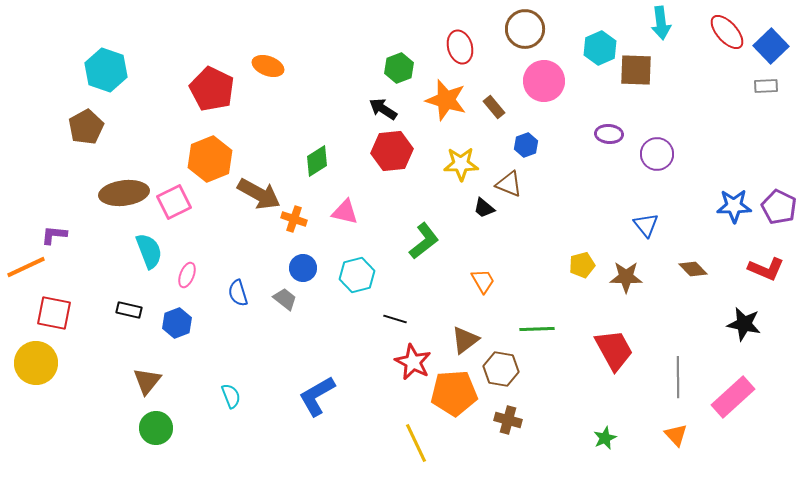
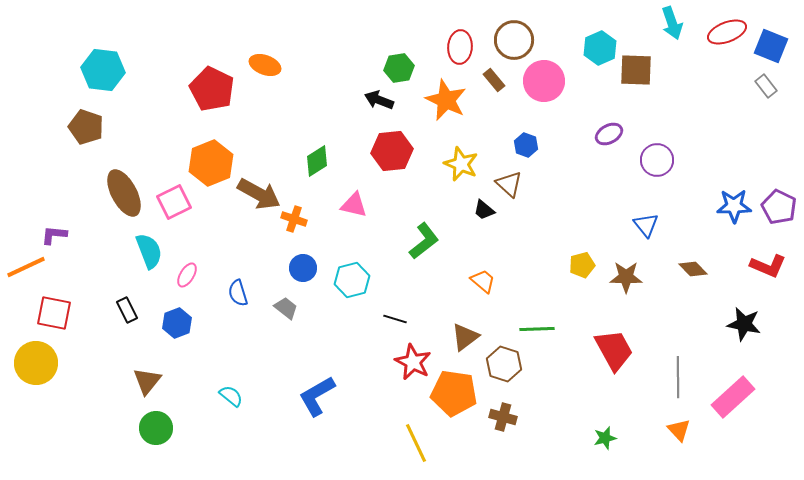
cyan arrow at (661, 23): moved 11 px right; rotated 12 degrees counterclockwise
brown circle at (525, 29): moved 11 px left, 11 px down
red ellipse at (727, 32): rotated 69 degrees counterclockwise
blue square at (771, 46): rotated 24 degrees counterclockwise
red ellipse at (460, 47): rotated 20 degrees clockwise
orange ellipse at (268, 66): moved 3 px left, 1 px up
green hexagon at (399, 68): rotated 12 degrees clockwise
cyan hexagon at (106, 70): moved 3 px left; rotated 12 degrees counterclockwise
gray rectangle at (766, 86): rotated 55 degrees clockwise
orange star at (446, 100): rotated 9 degrees clockwise
brown rectangle at (494, 107): moved 27 px up
black arrow at (383, 109): moved 4 px left, 9 px up; rotated 12 degrees counterclockwise
brown pentagon at (86, 127): rotated 24 degrees counterclockwise
purple ellipse at (609, 134): rotated 32 degrees counterclockwise
blue hexagon at (526, 145): rotated 20 degrees counterclockwise
purple circle at (657, 154): moved 6 px down
orange hexagon at (210, 159): moved 1 px right, 4 px down
yellow star at (461, 164): rotated 24 degrees clockwise
brown triangle at (509, 184): rotated 20 degrees clockwise
brown ellipse at (124, 193): rotated 69 degrees clockwise
black trapezoid at (484, 208): moved 2 px down
pink triangle at (345, 212): moved 9 px right, 7 px up
red L-shape at (766, 269): moved 2 px right, 3 px up
pink ellipse at (187, 275): rotated 10 degrees clockwise
cyan hexagon at (357, 275): moved 5 px left, 5 px down
orange trapezoid at (483, 281): rotated 20 degrees counterclockwise
gray trapezoid at (285, 299): moved 1 px right, 9 px down
black rectangle at (129, 310): moved 2 px left; rotated 50 degrees clockwise
brown triangle at (465, 340): moved 3 px up
brown hexagon at (501, 369): moved 3 px right, 5 px up; rotated 8 degrees clockwise
orange pentagon at (454, 393): rotated 12 degrees clockwise
cyan semicircle at (231, 396): rotated 30 degrees counterclockwise
brown cross at (508, 420): moved 5 px left, 3 px up
orange triangle at (676, 435): moved 3 px right, 5 px up
green star at (605, 438): rotated 10 degrees clockwise
